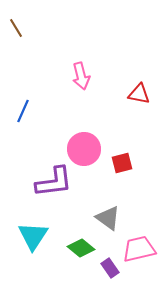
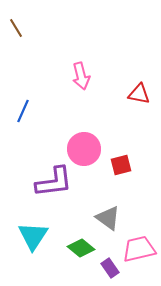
red square: moved 1 px left, 2 px down
